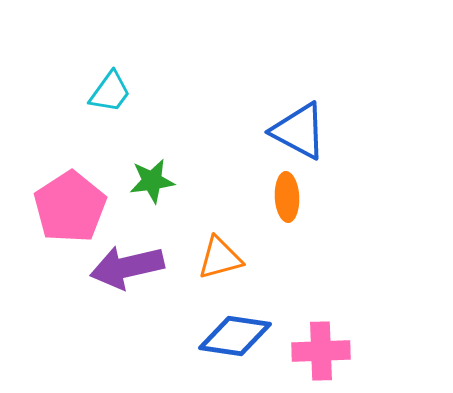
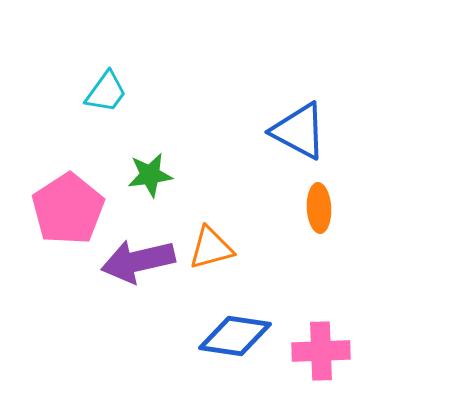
cyan trapezoid: moved 4 px left
green star: moved 2 px left, 6 px up
orange ellipse: moved 32 px right, 11 px down
pink pentagon: moved 2 px left, 2 px down
orange triangle: moved 9 px left, 10 px up
purple arrow: moved 11 px right, 6 px up
